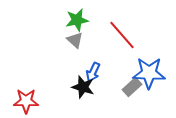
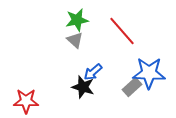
red line: moved 4 px up
blue arrow: rotated 24 degrees clockwise
